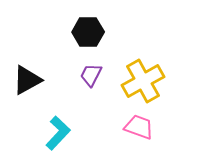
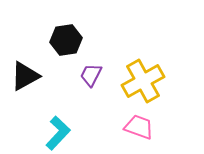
black hexagon: moved 22 px left, 8 px down; rotated 8 degrees counterclockwise
black triangle: moved 2 px left, 4 px up
